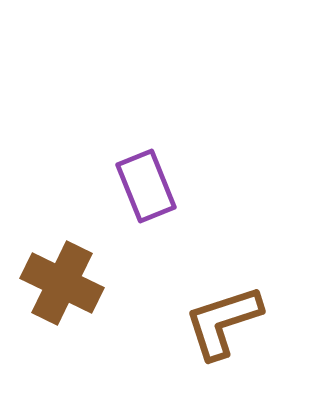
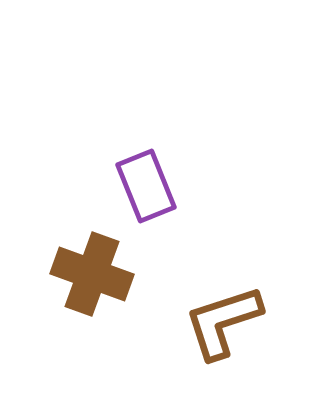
brown cross: moved 30 px right, 9 px up; rotated 6 degrees counterclockwise
